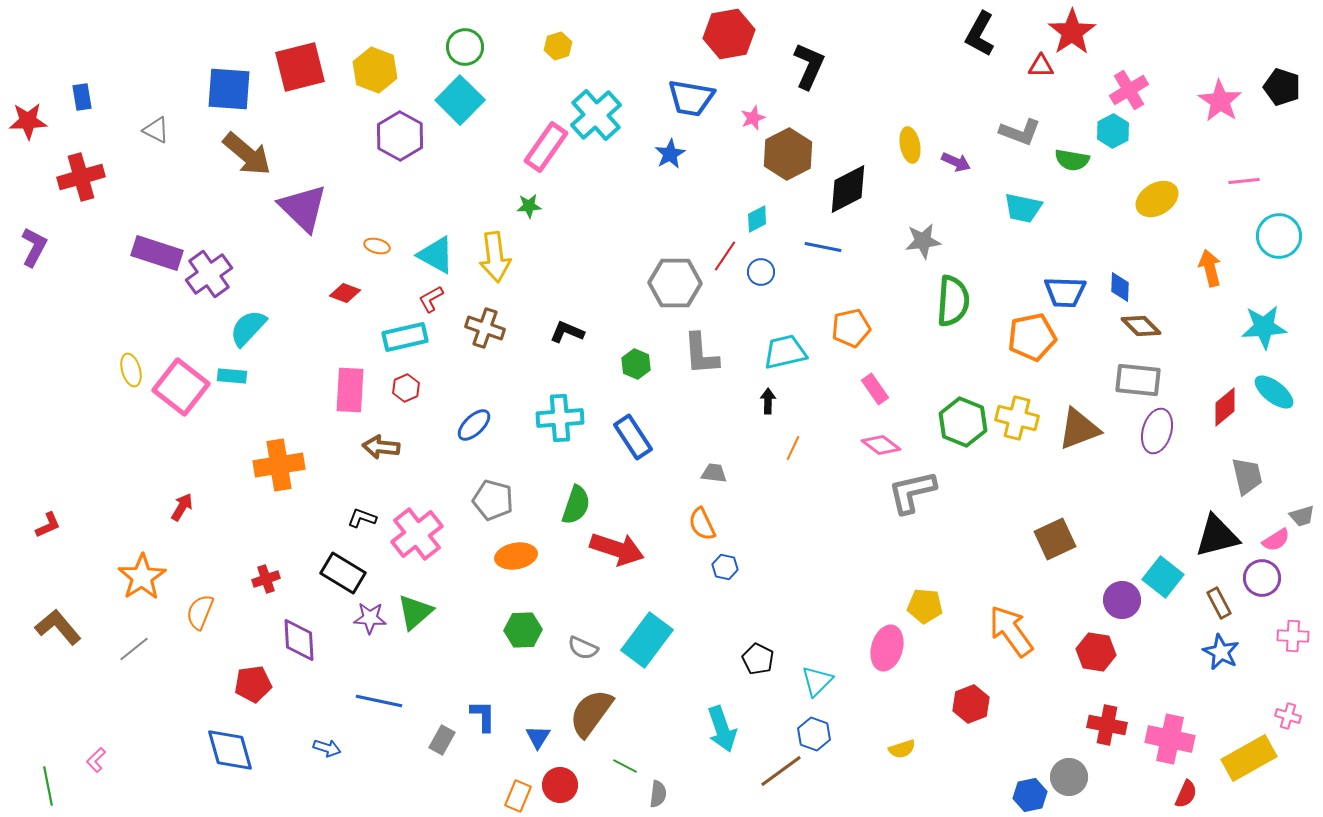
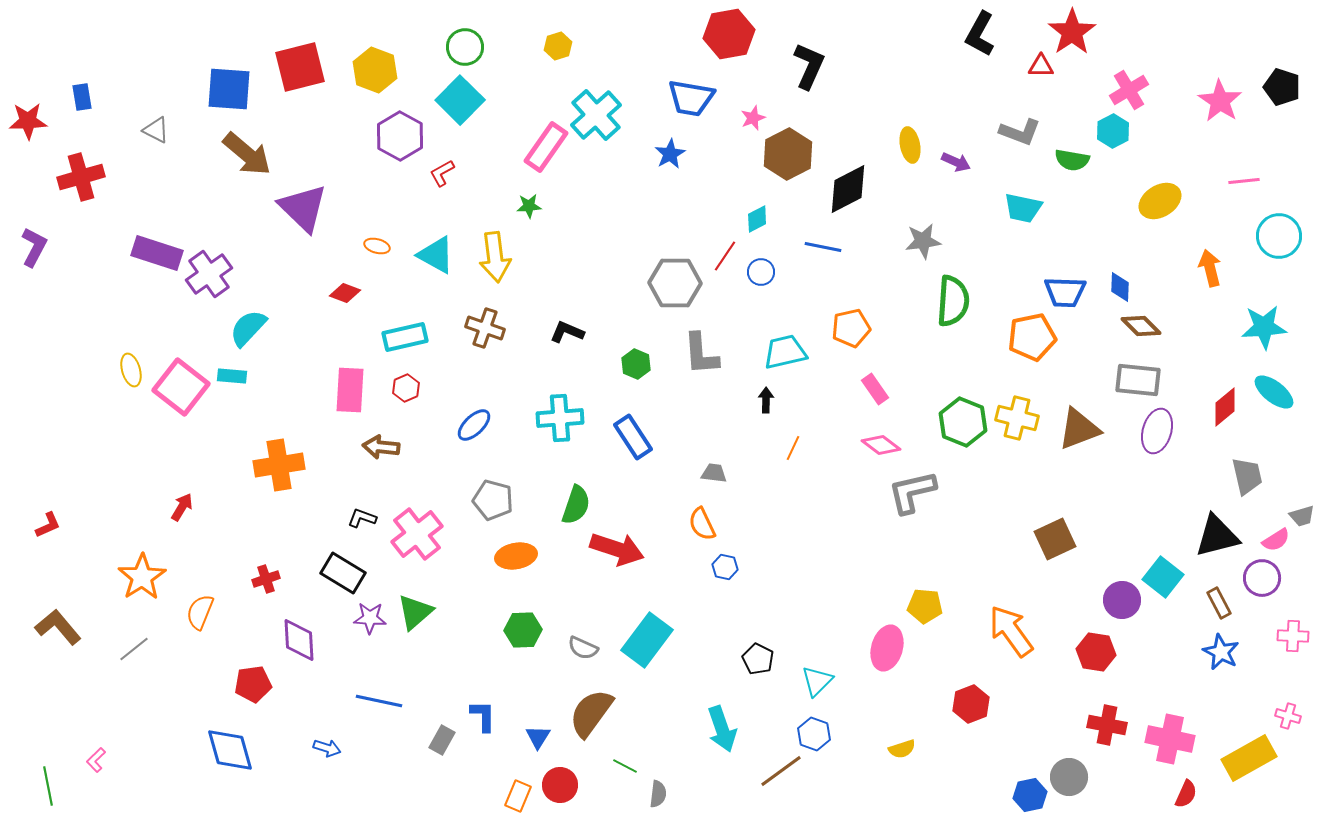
yellow ellipse at (1157, 199): moved 3 px right, 2 px down
red L-shape at (431, 299): moved 11 px right, 126 px up
black arrow at (768, 401): moved 2 px left, 1 px up
